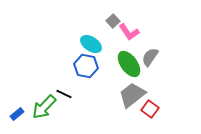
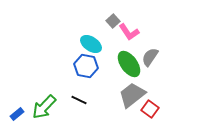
black line: moved 15 px right, 6 px down
